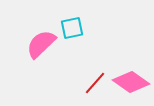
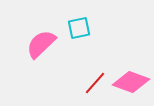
cyan square: moved 7 px right
pink diamond: rotated 15 degrees counterclockwise
